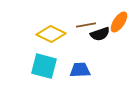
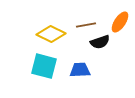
orange ellipse: moved 1 px right
black semicircle: moved 8 px down
